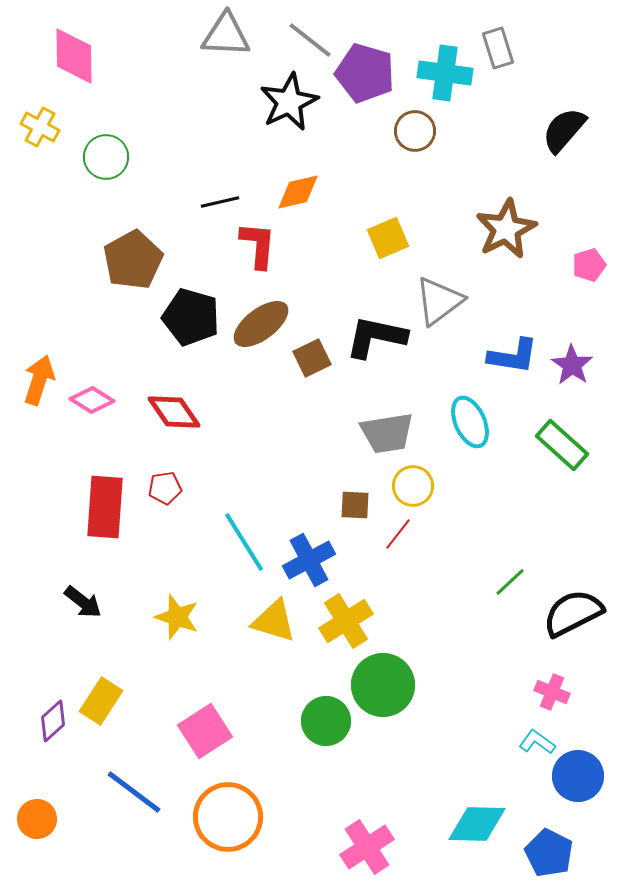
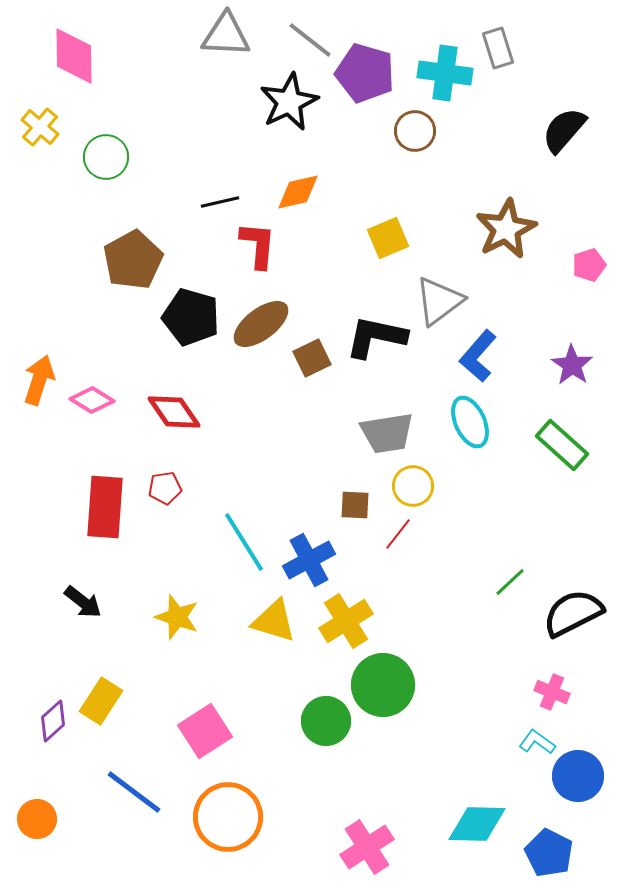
yellow cross at (40, 127): rotated 12 degrees clockwise
blue L-shape at (513, 356): moved 35 px left; rotated 122 degrees clockwise
